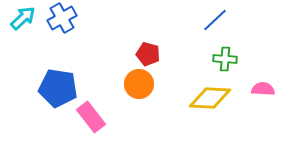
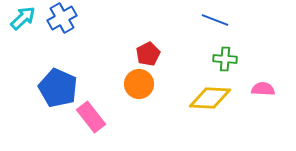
blue line: rotated 64 degrees clockwise
red pentagon: rotated 30 degrees clockwise
blue pentagon: rotated 15 degrees clockwise
